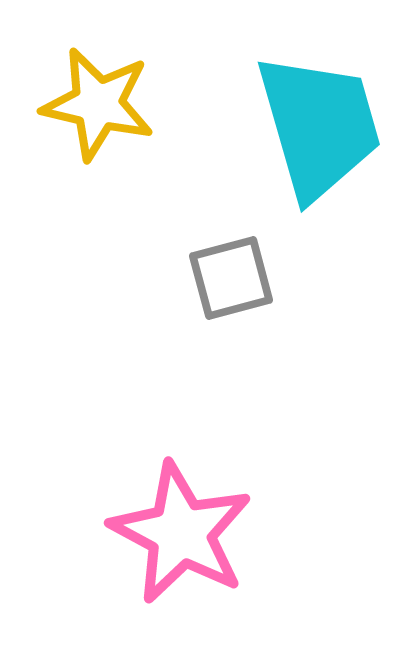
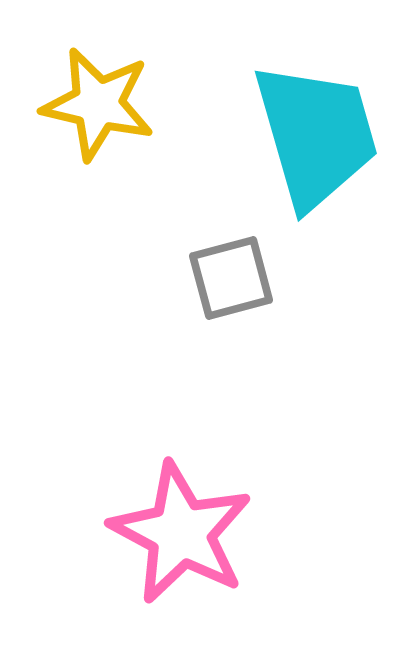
cyan trapezoid: moved 3 px left, 9 px down
